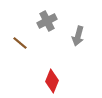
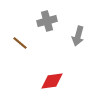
gray cross: rotated 12 degrees clockwise
red diamond: rotated 60 degrees clockwise
